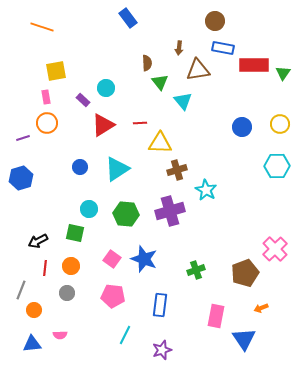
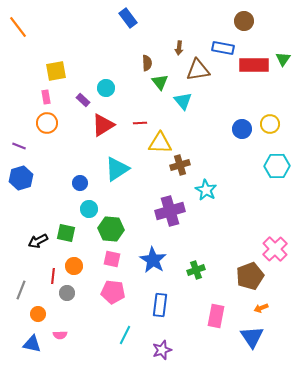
brown circle at (215, 21): moved 29 px right
orange line at (42, 27): moved 24 px left; rotated 35 degrees clockwise
green triangle at (283, 73): moved 14 px up
yellow circle at (280, 124): moved 10 px left
blue circle at (242, 127): moved 2 px down
purple line at (23, 138): moved 4 px left, 8 px down; rotated 40 degrees clockwise
blue circle at (80, 167): moved 16 px down
brown cross at (177, 170): moved 3 px right, 5 px up
green hexagon at (126, 214): moved 15 px left, 15 px down
green square at (75, 233): moved 9 px left
pink square at (112, 259): rotated 24 degrees counterclockwise
blue star at (144, 259): moved 9 px right, 1 px down; rotated 12 degrees clockwise
orange circle at (71, 266): moved 3 px right
red line at (45, 268): moved 8 px right, 8 px down
brown pentagon at (245, 273): moved 5 px right, 3 px down
pink pentagon at (113, 296): moved 4 px up
orange circle at (34, 310): moved 4 px right, 4 px down
blue triangle at (244, 339): moved 8 px right, 2 px up
blue triangle at (32, 344): rotated 18 degrees clockwise
